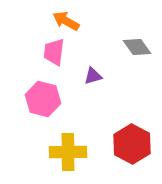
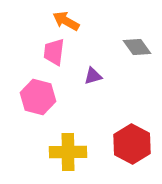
pink hexagon: moved 5 px left, 2 px up
